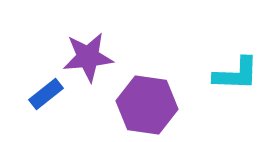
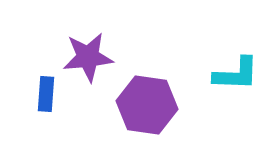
blue rectangle: rotated 48 degrees counterclockwise
